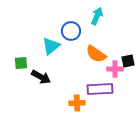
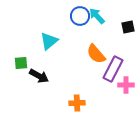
cyan arrow: rotated 66 degrees counterclockwise
blue circle: moved 9 px right, 15 px up
cyan triangle: moved 2 px left, 5 px up
orange semicircle: rotated 15 degrees clockwise
black square: moved 34 px up
pink cross: moved 11 px right, 16 px down
black arrow: moved 2 px left, 1 px up
purple rectangle: moved 13 px right, 20 px up; rotated 60 degrees counterclockwise
